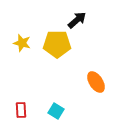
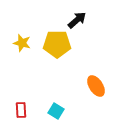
orange ellipse: moved 4 px down
